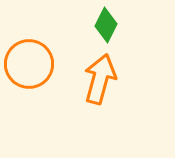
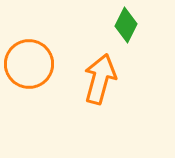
green diamond: moved 20 px right
